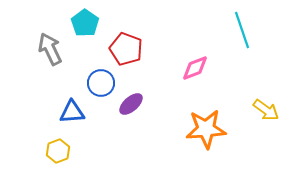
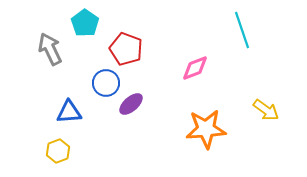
blue circle: moved 5 px right
blue triangle: moved 3 px left
